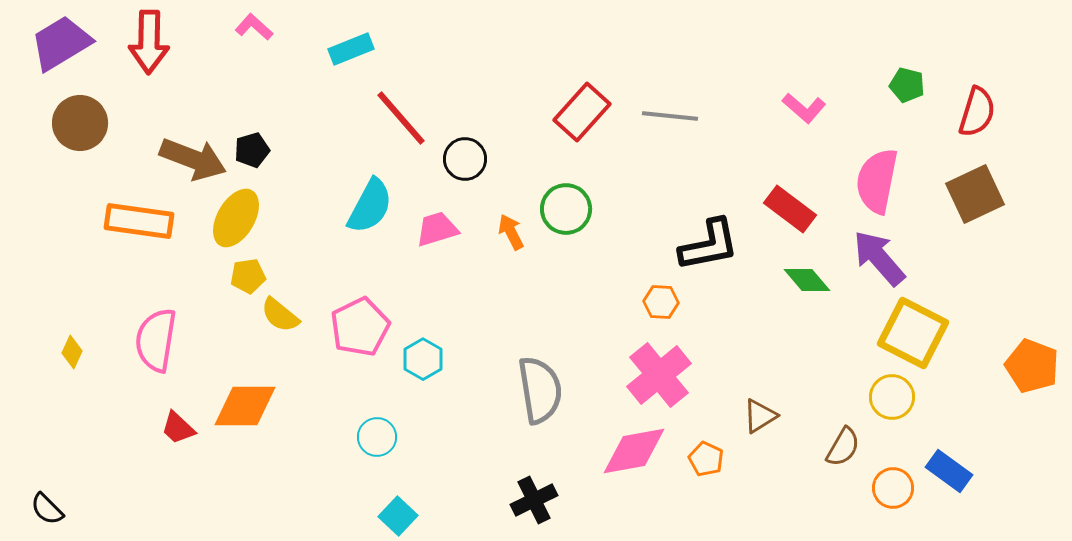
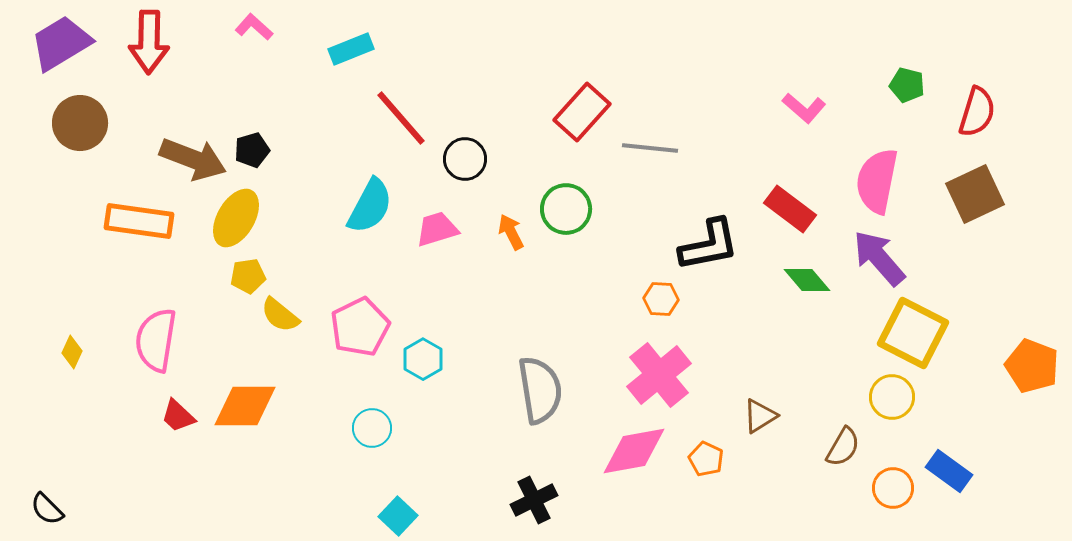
gray line at (670, 116): moved 20 px left, 32 px down
orange hexagon at (661, 302): moved 3 px up
red trapezoid at (178, 428): moved 12 px up
cyan circle at (377, 437): moved 5 px left, 9 px up
